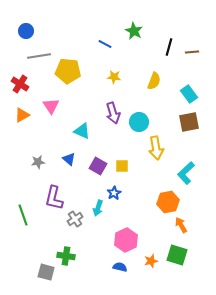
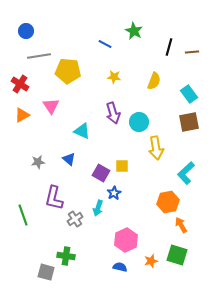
purple square: moved 3 px right, 7 px down
